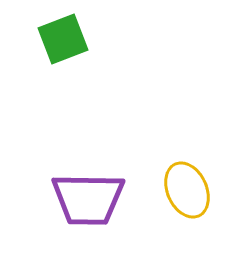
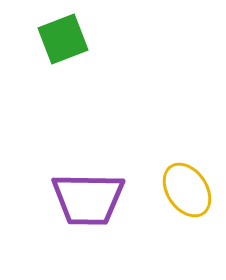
yellow ellipse: rotated 10 degrees counterclockwise
